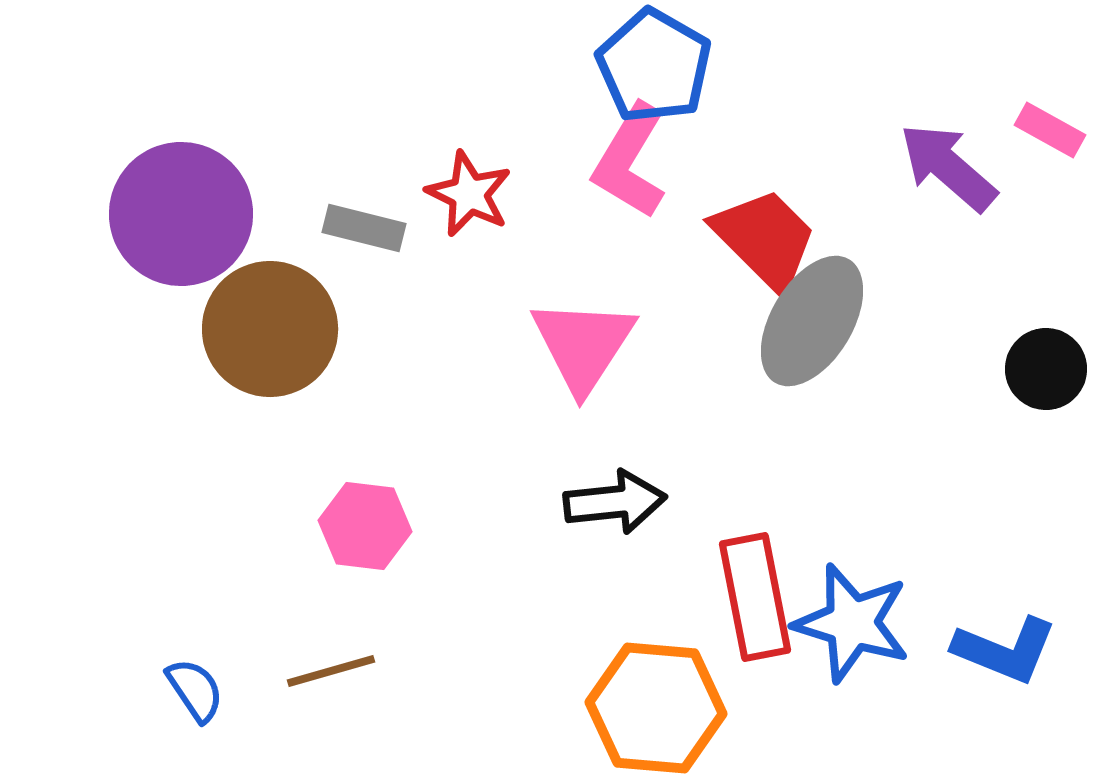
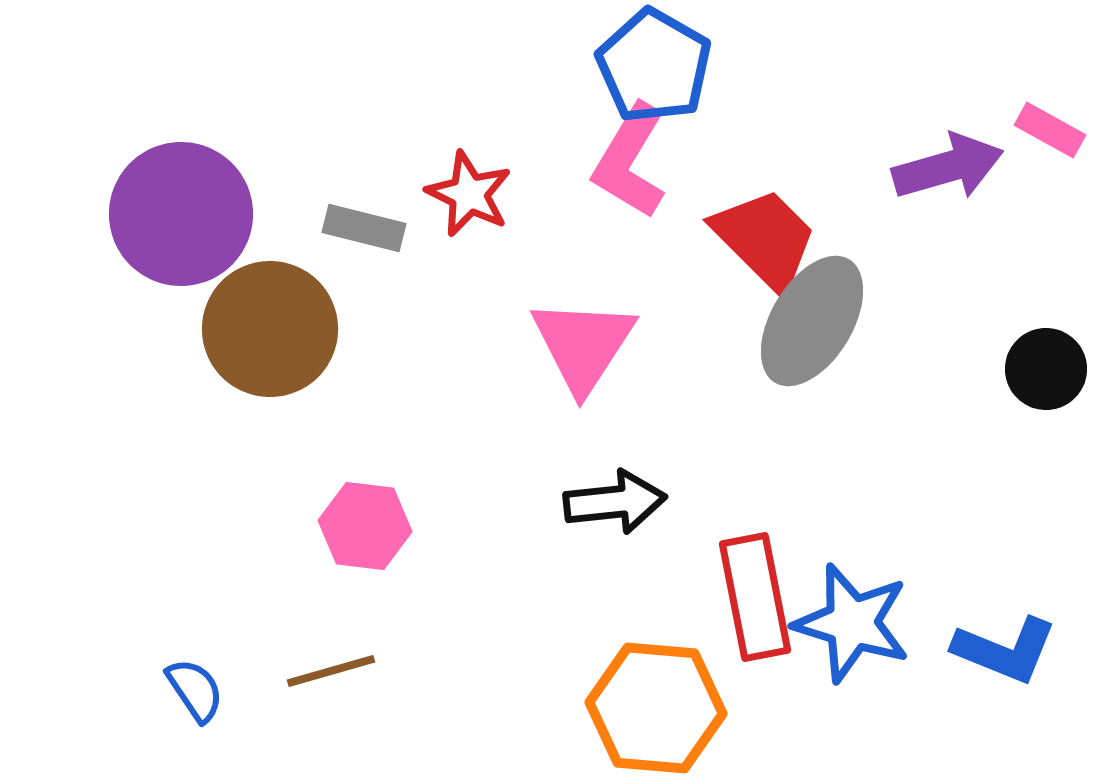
purple arrow: rotated 123 degrees clockwise
